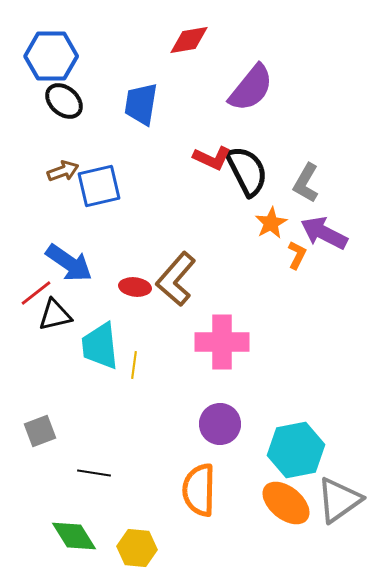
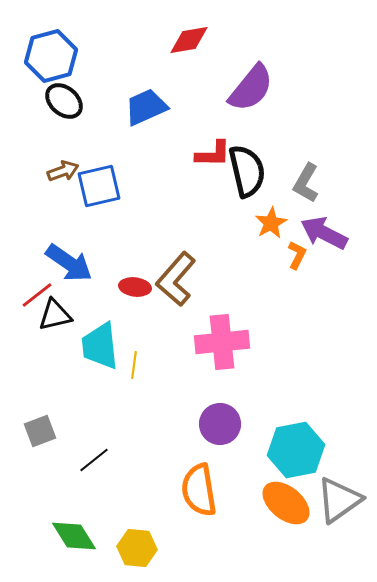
blue hexagon: rotated 15 degrees counterclockwise
blue trapezoid: moved 5 px right, 3 px down; rotated 57 degrees clockwise
red L-shape: moved 1 px right, 4 px up; rotated 24 degrees counterclockwise
black semicircle: rotated 14 degrees clockwise
red line: moved 1 px right, 2 px down
pink cross: rotated 6 degrees counterclockwise
black line: moved 13 px up; rotated 48 degrees counterclockwise
orange semicircle: rotated 10 degrees counterclockwise
